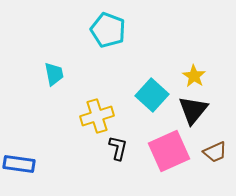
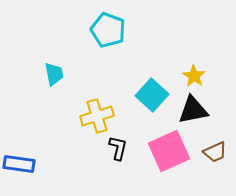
black triangle: rotated 40 degrees clockwise
